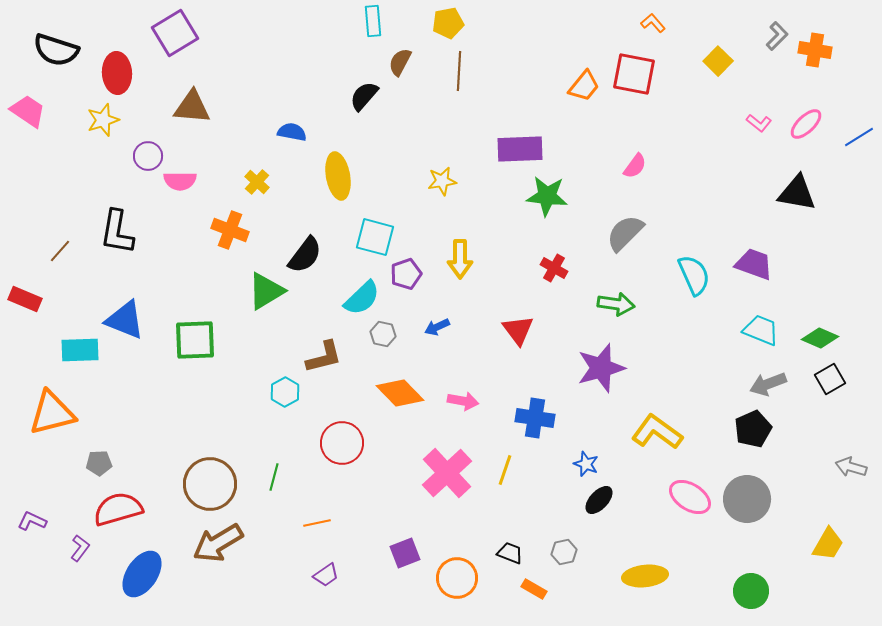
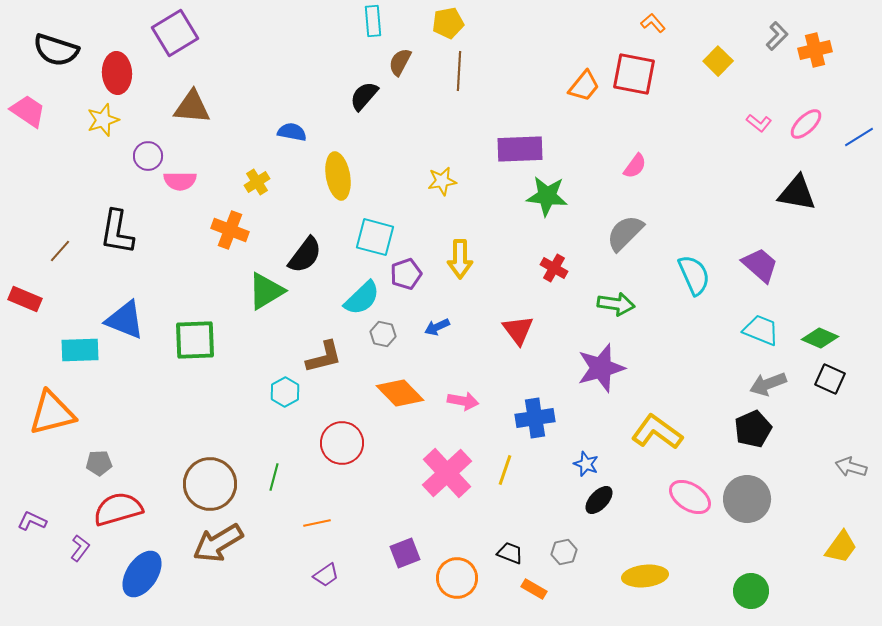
orange cross at (815, 50): rotated 24 degrees counterclockwise
yellow cross at (257, 182): rotated 15 degrees clockwise
purple trapezoid at (754, 264): moved 6 px right, 1 px down; rotated 21 degrees clockwise
black square at (830, 379): rotated 36 degrees counterclockwise
blue cross at (535, 418): rotated 18 degrees counterclockwise
yellow trapezoid at (828, 544): moved 13 px right, 3 px down; rotated 6 degrees clockwise
